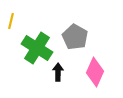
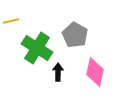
yellow line: rotated 63 degrees clockwise
gray pentagon: moved 2 px up
pink diamond: rotated 12 degrees counterclockwise
